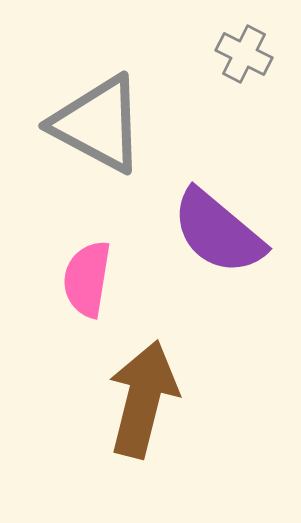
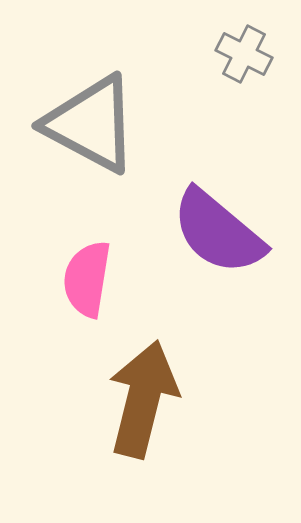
gray triangle: moved 7 px left
